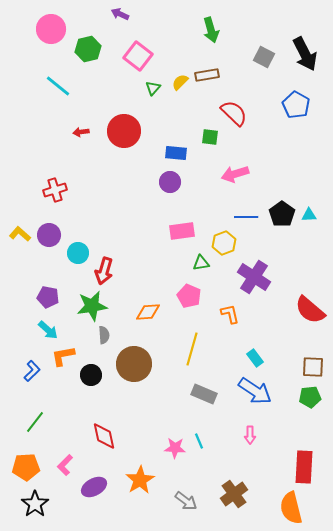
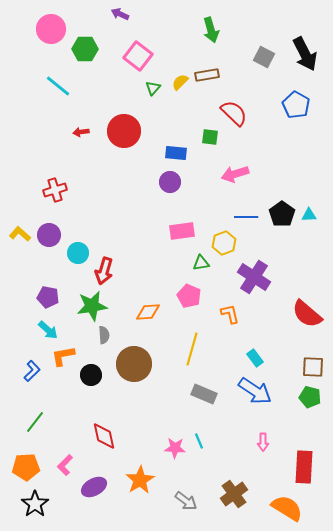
green hexagon at (88, 49): moved 3 px left; rotated 15 degrees clockwise
red semicircle at (310, 310): moved 3 px left, 4 px down
green pentagon at (310, 397): rotated 20 degrees clockwise
pink arrow at (250, 435): moved 13 px right, 7 px down
orange semicircle at (291, 508): moved 4 px left; rotated 136 degrees clockwise
